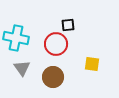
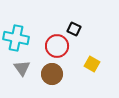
black square: moved 6 px right, 4 px down; rotated 32 degrees clockwise
red circle: moved 1 px right, 2 px down
yellow square: rotated 21 degrees clockwise
brown circle: moved 1 px left, 3 px up
